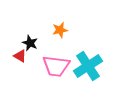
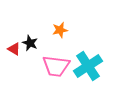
red triangle: moved 6 px left, 7 px up
